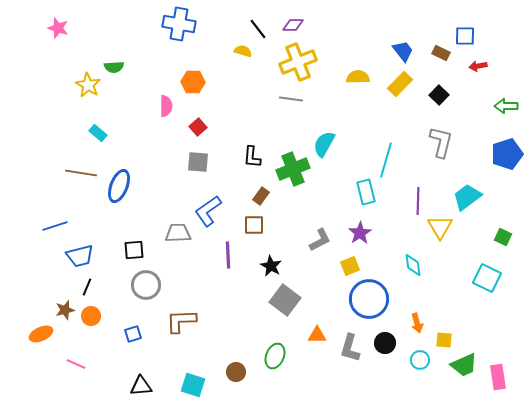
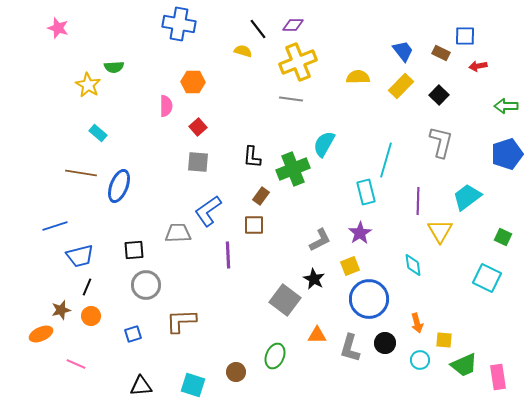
yellow rectangle at (400, 84): moved 1 px right, 2 px down
yellow triangle at (440, 227): moved 4 px down
black star at (271, 266): moved 43 px right, 13 px down
brown star at (65, 310): moved 4 px left
